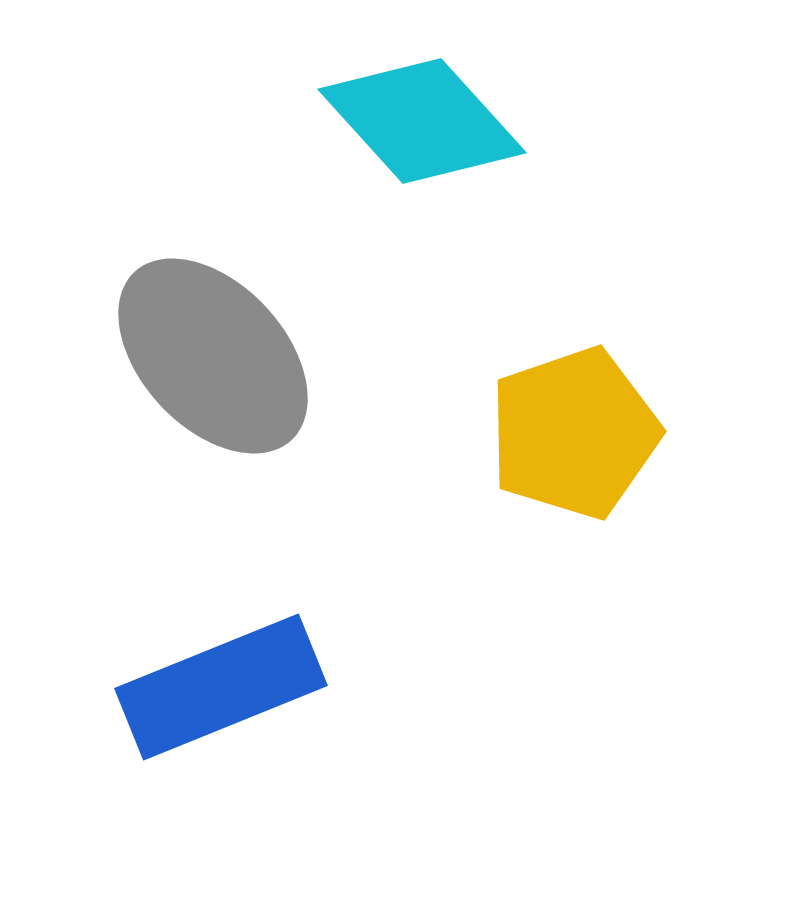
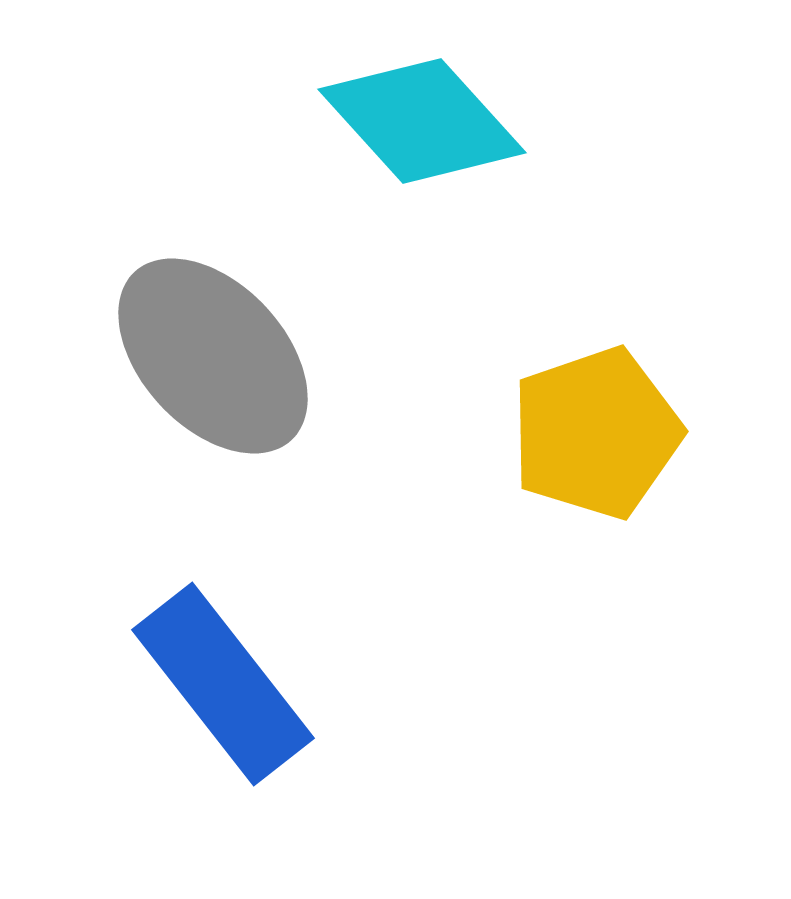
yellow pentagon: moved 22 px right
blue rectangle: moved 2 px right, 3 px up; rotated 74 degrees clockwise
